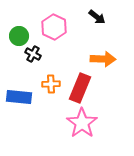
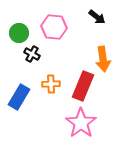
pink hexagon: rotated 20 degrees counterclockwise
green circle: moved 3 px up
black cross: moved 1 px left
orange arrow: rotated 80 degrees clockwise
red rectangle: moved 3 px right, 2 px up
blue rectangle: rotated 65 degrees counterclockwise
pink star: moved 1 px left
